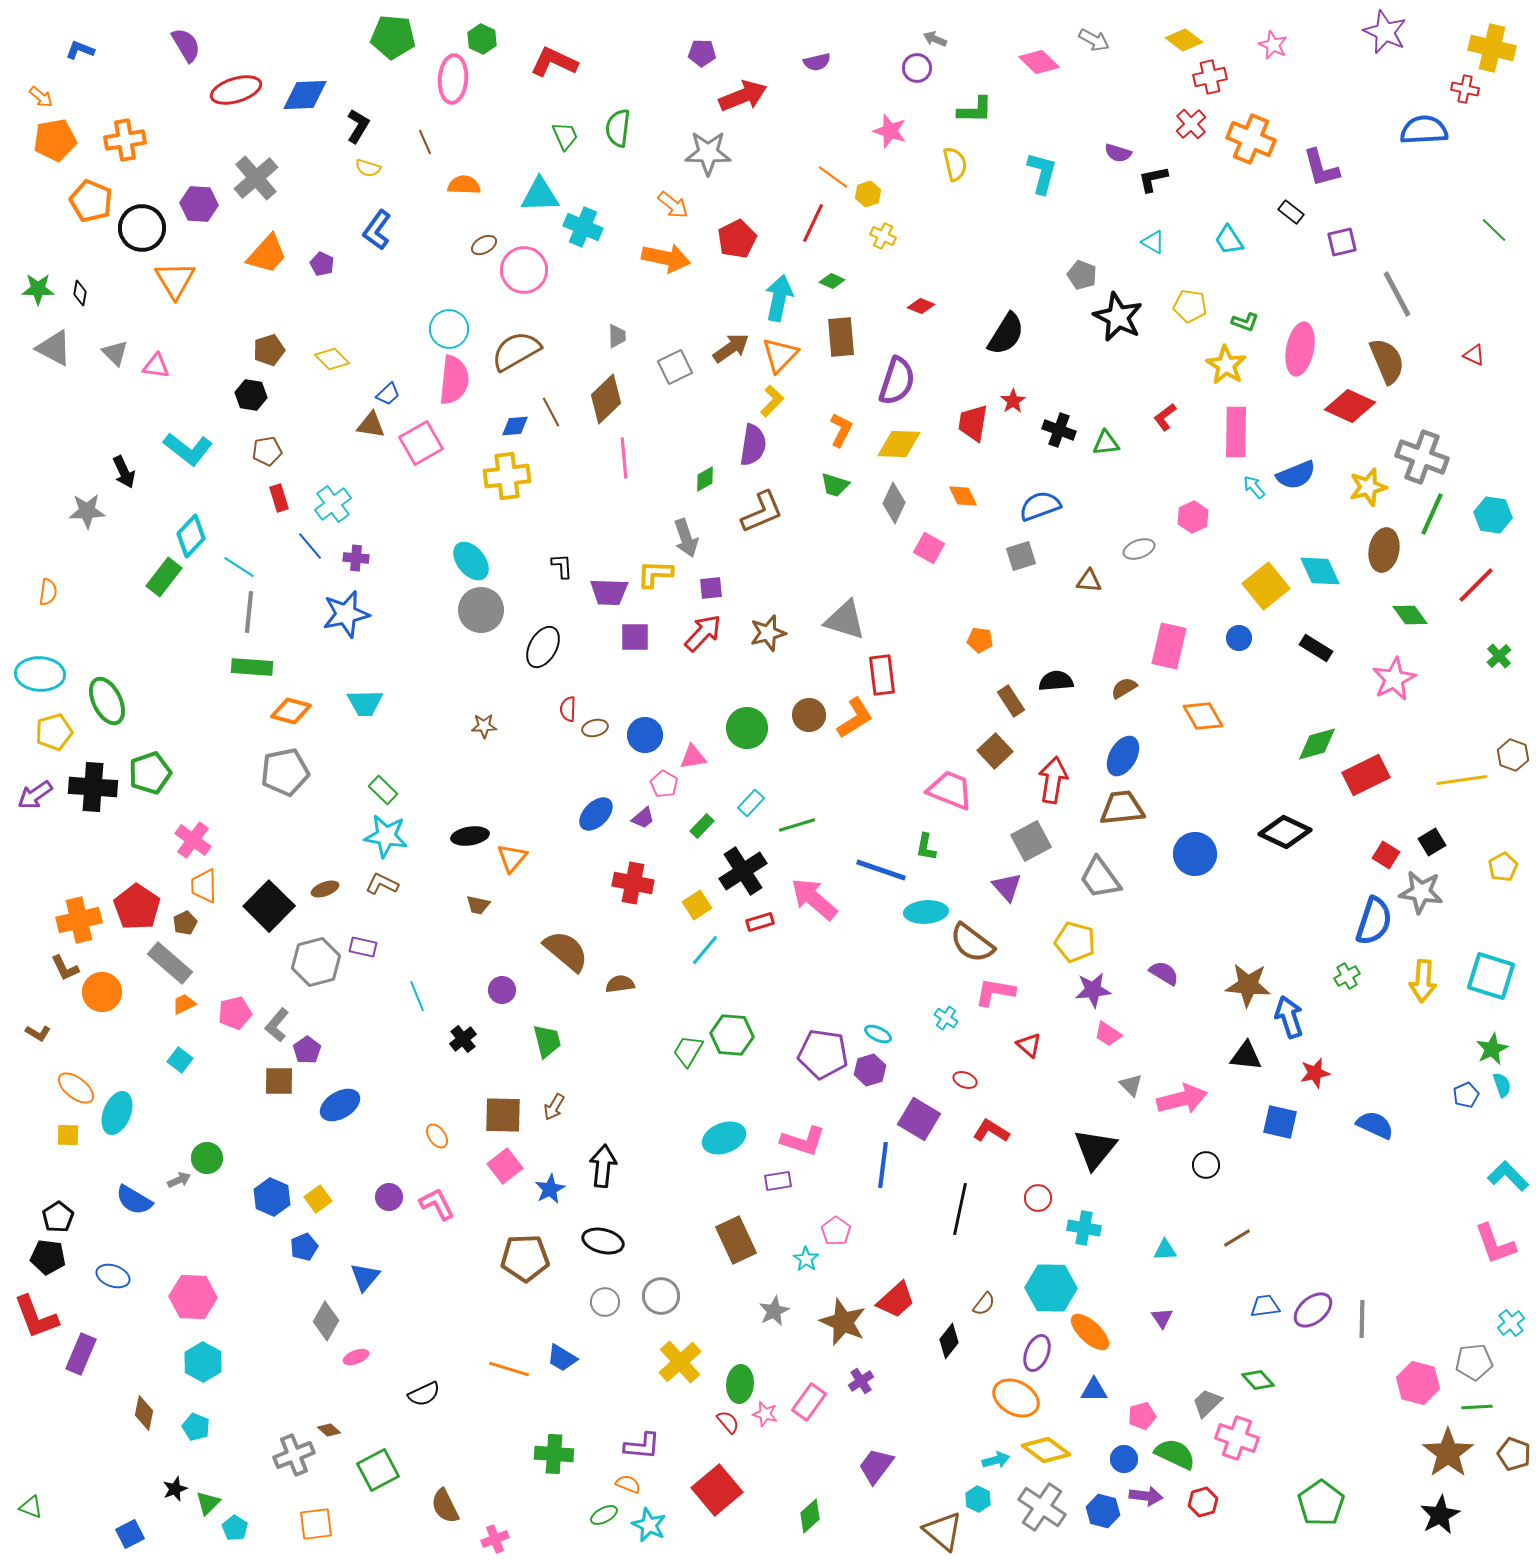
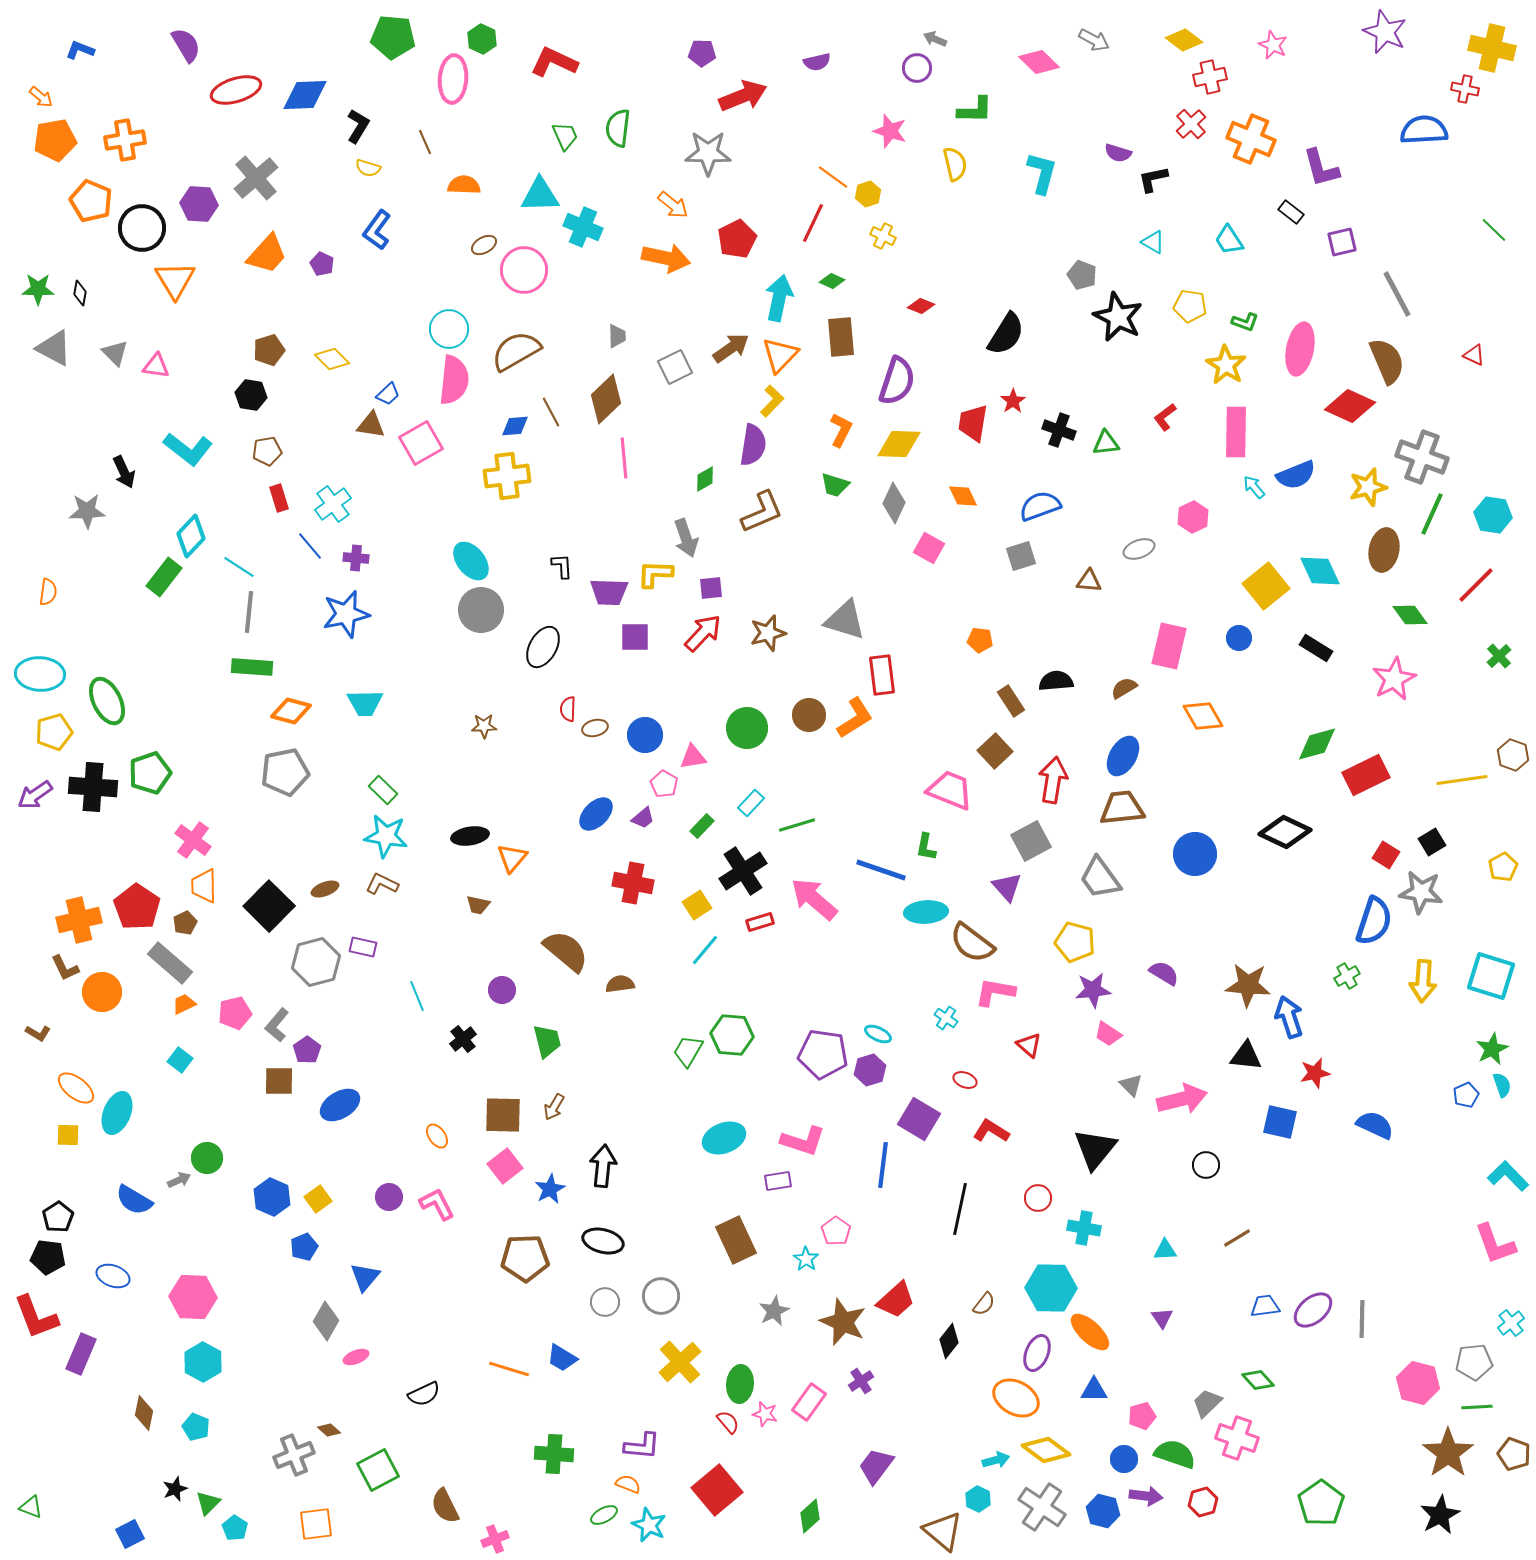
green semicircle at (1175, 1454): rotated 6 degrees counterclockwise
